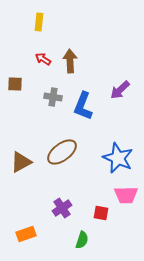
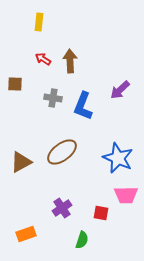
gray cross: moved 1 px down
